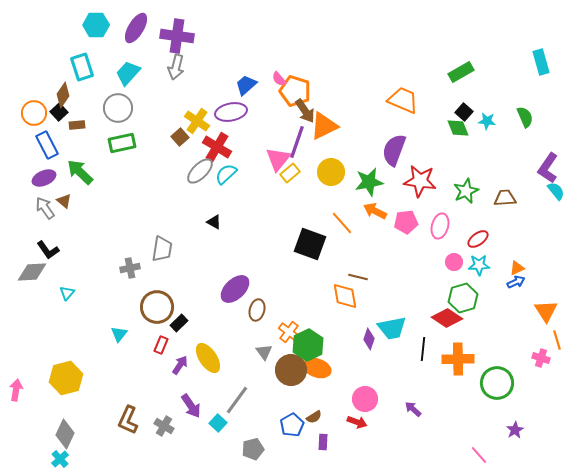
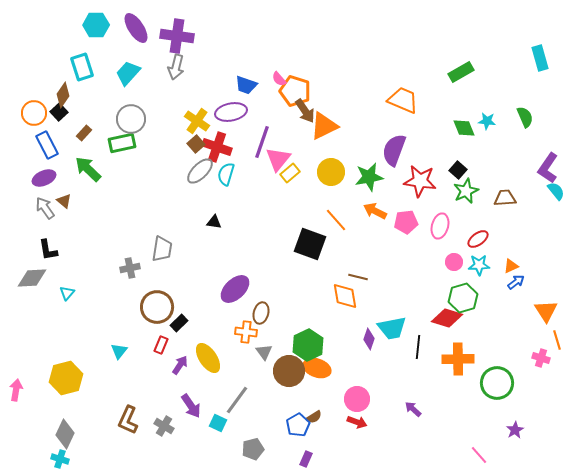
purple ellipse at (136, 28): rotated 64 degrees counterclockwise
cyan rectangle at (541, 62): moved 1 px left, 4 px up
blue trapezoid at (246, 85): rotated 120 degrees counterclockwise
gray circle at (118, 108): moved 13 px right, 11 px down
black square at (464, 112): moved 6 px left, 58 px down
brown rectangle at (77, 125): moved 7 px right, 8 px down; rotated 42 degrees counterclockwise
green diamond at (458, 128): moved 6 px right
brown square at (180, 137): moved 16 px right, 7 px down
purple line at (297, 142): moved 35 px left
red cross at (217, 147): rotated 12 degrees counterclockwise
green arrow at (80, 172): moved 8 px right, 3 px up
cyan semicircle at (226, 174): rotated 30 degrees counterclockwise
green star at (369, 182): moved 5 px up
black triangle at (214, 222): rotated 21 degrees counterclockwise
orange line at (342, 223): moved 6 px left, 3 px up
black L-shape at (48, 250): rotated 25 degrees clockwise
orange triangle at (517, 268): moved 6 px left, 2 px up
gray diamond at (32, 272): moved 6 px down
blue arrow at (516, 282): rotated 12 degrees counterclockwise
brown ellipse at (257, 310): moved 4 px right, 3 px down
red diamond at (447, 318): rotated 16 degrees counterclockwise
orange cross at (289, 332): moved 43 px left; rotated 30 degrees counterclockwise
cyan triangle at (119, 334): moved 17 px down
black line at (423, 349): moved 5 px left, 2 px up
brown circle at (291, 370): moved 2 px left, 1 px down
pink circle at (365, 399): moved 8 px left
cyan square at (218, 423): rotated 18 degrees counterclockwise
blue pentagon at (292, 425): moved 6 px right
purple rectangle at (323, 442): moved 17 px left, 17 px down; rotated 21 degrees clockwise
cyan cross at (60, 459): rotated 30 degrees counterclockwise
